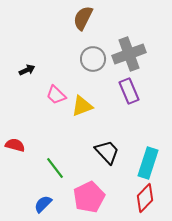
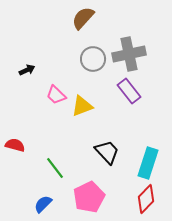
brown semicircle: rotated 15 degrees clockwise
gray cross: rotated 8 degrees clockwise
purple rectangle: rotated 15 degrees counterclockwise
red diamond: moved 1 px right, 1 px down
